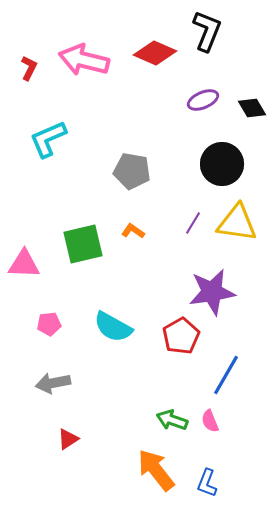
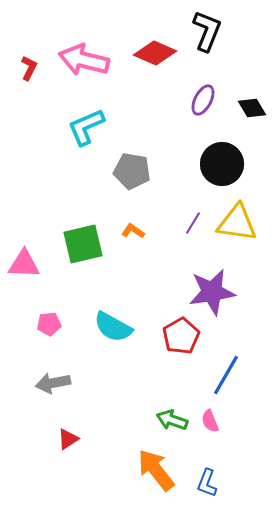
purple ellipse: rotated 40 degrees counterclockwise
cyan L-shape: moved 38 px right, 12 px up
